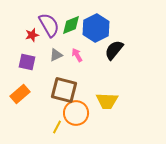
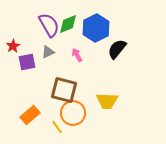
green diamond: moved 3 px left, 1 px up
red star: moved 19 px left, 11 px down; rotated 16 degrees counterclockwise
black semicircle: moved 3 px right, 1 px up
gray triangle: moved 8 px left, 3 px up
purple square: rotated 24 degrees counterclockwise
orange rectangle: moved 10 px right, 21 px down
orange circle: moved 3 px left
yellow line: rotated 64 degrees counterclockwise
